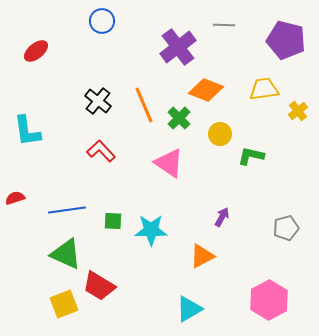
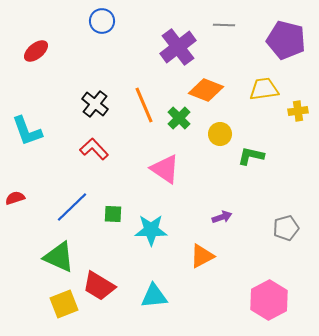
black cross: moved 3 px left, 3 px down
yellow cross: rotated 30 degrees clockwise
cyan L-shape: rotated 12 degrees counterclockwise
red L-shape: moved 7 px left, 2 px up
pink triangle: moved 4 px left, 6 px down
blue line: moved 5 px right, 3 px up; rotated 36 degrees counterclockwise
purple arrow: rotated 42 degrees clockwise
green square: moved 7 px up
green triangle: moved 7 px left, 3 px down
cyan triangle: moved 35 px left, 13 px up; rotated 24 degrees clockwise
